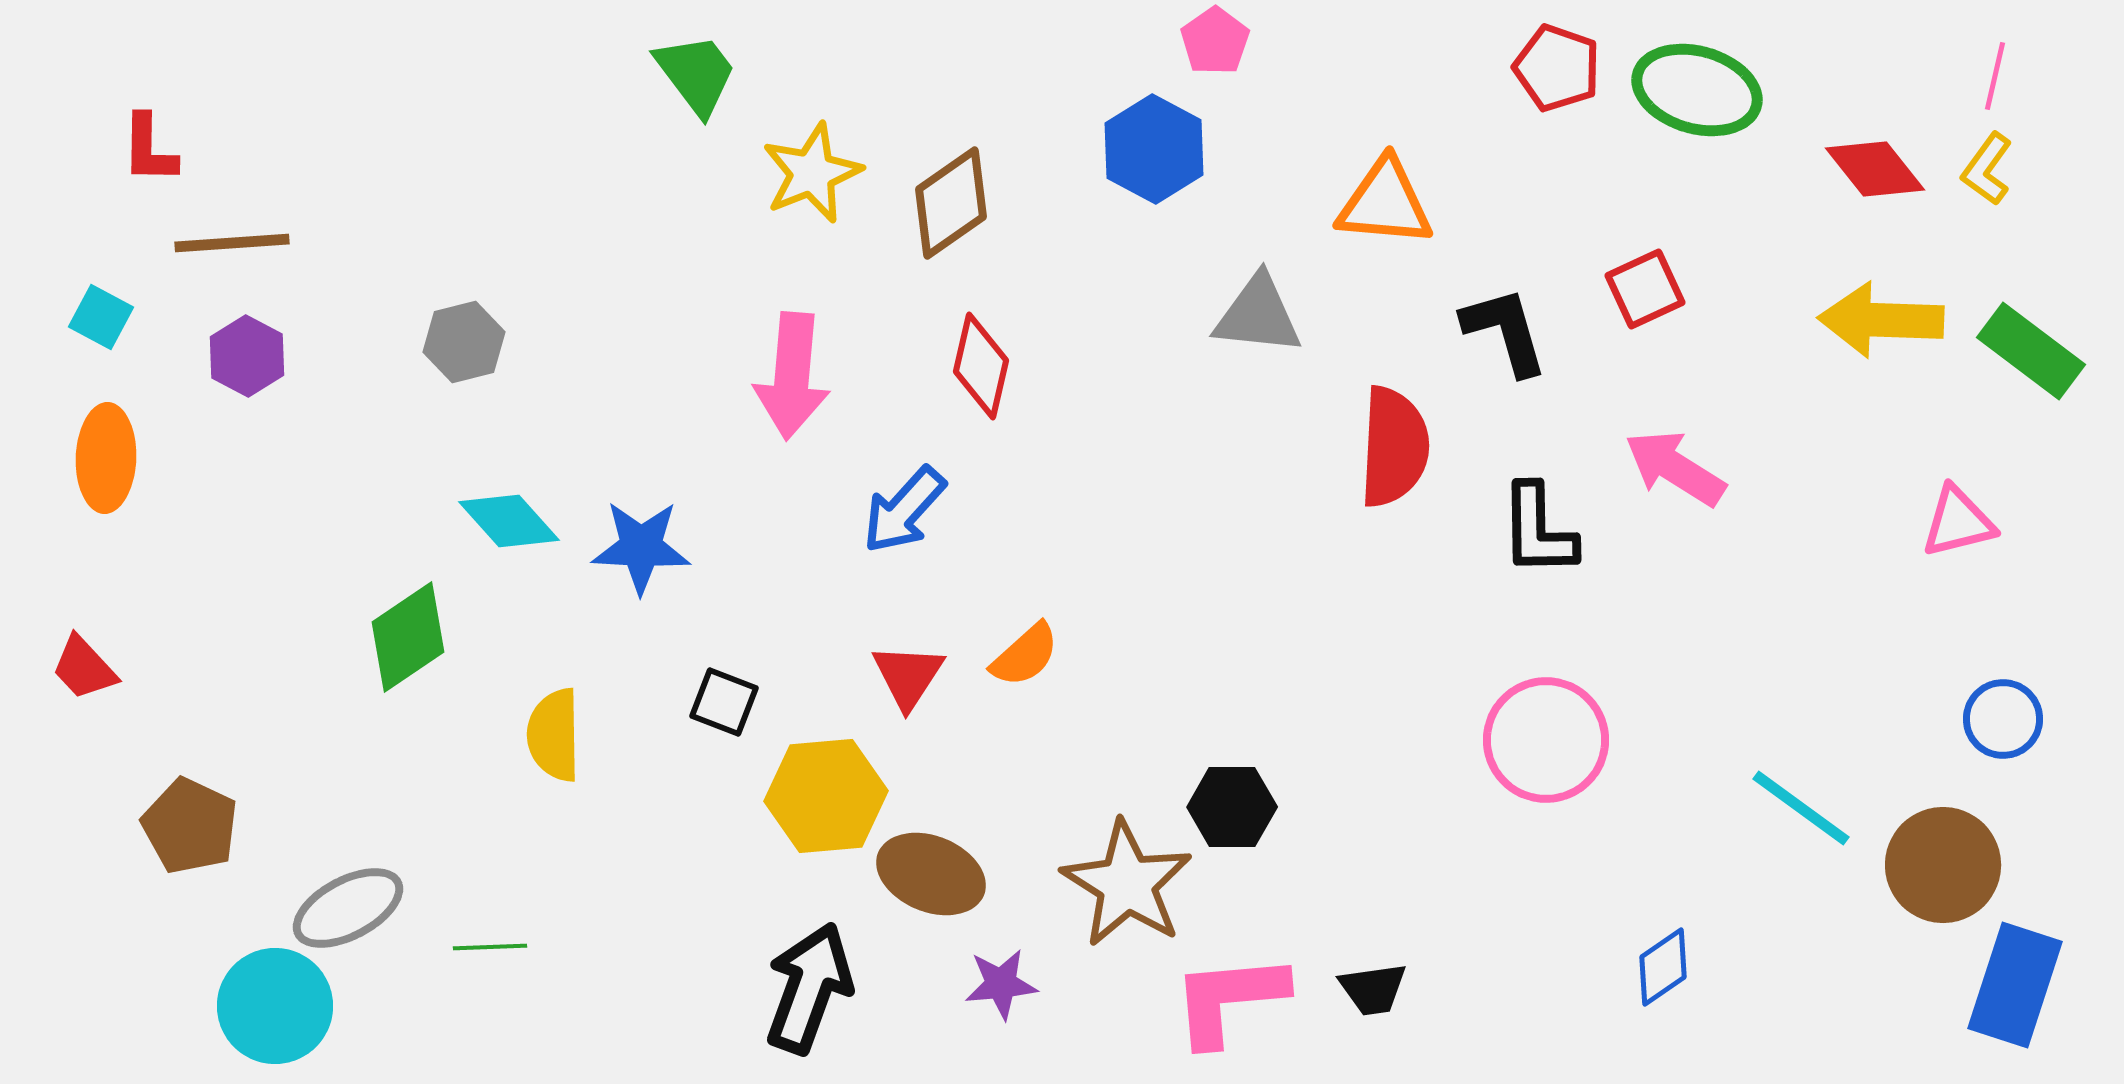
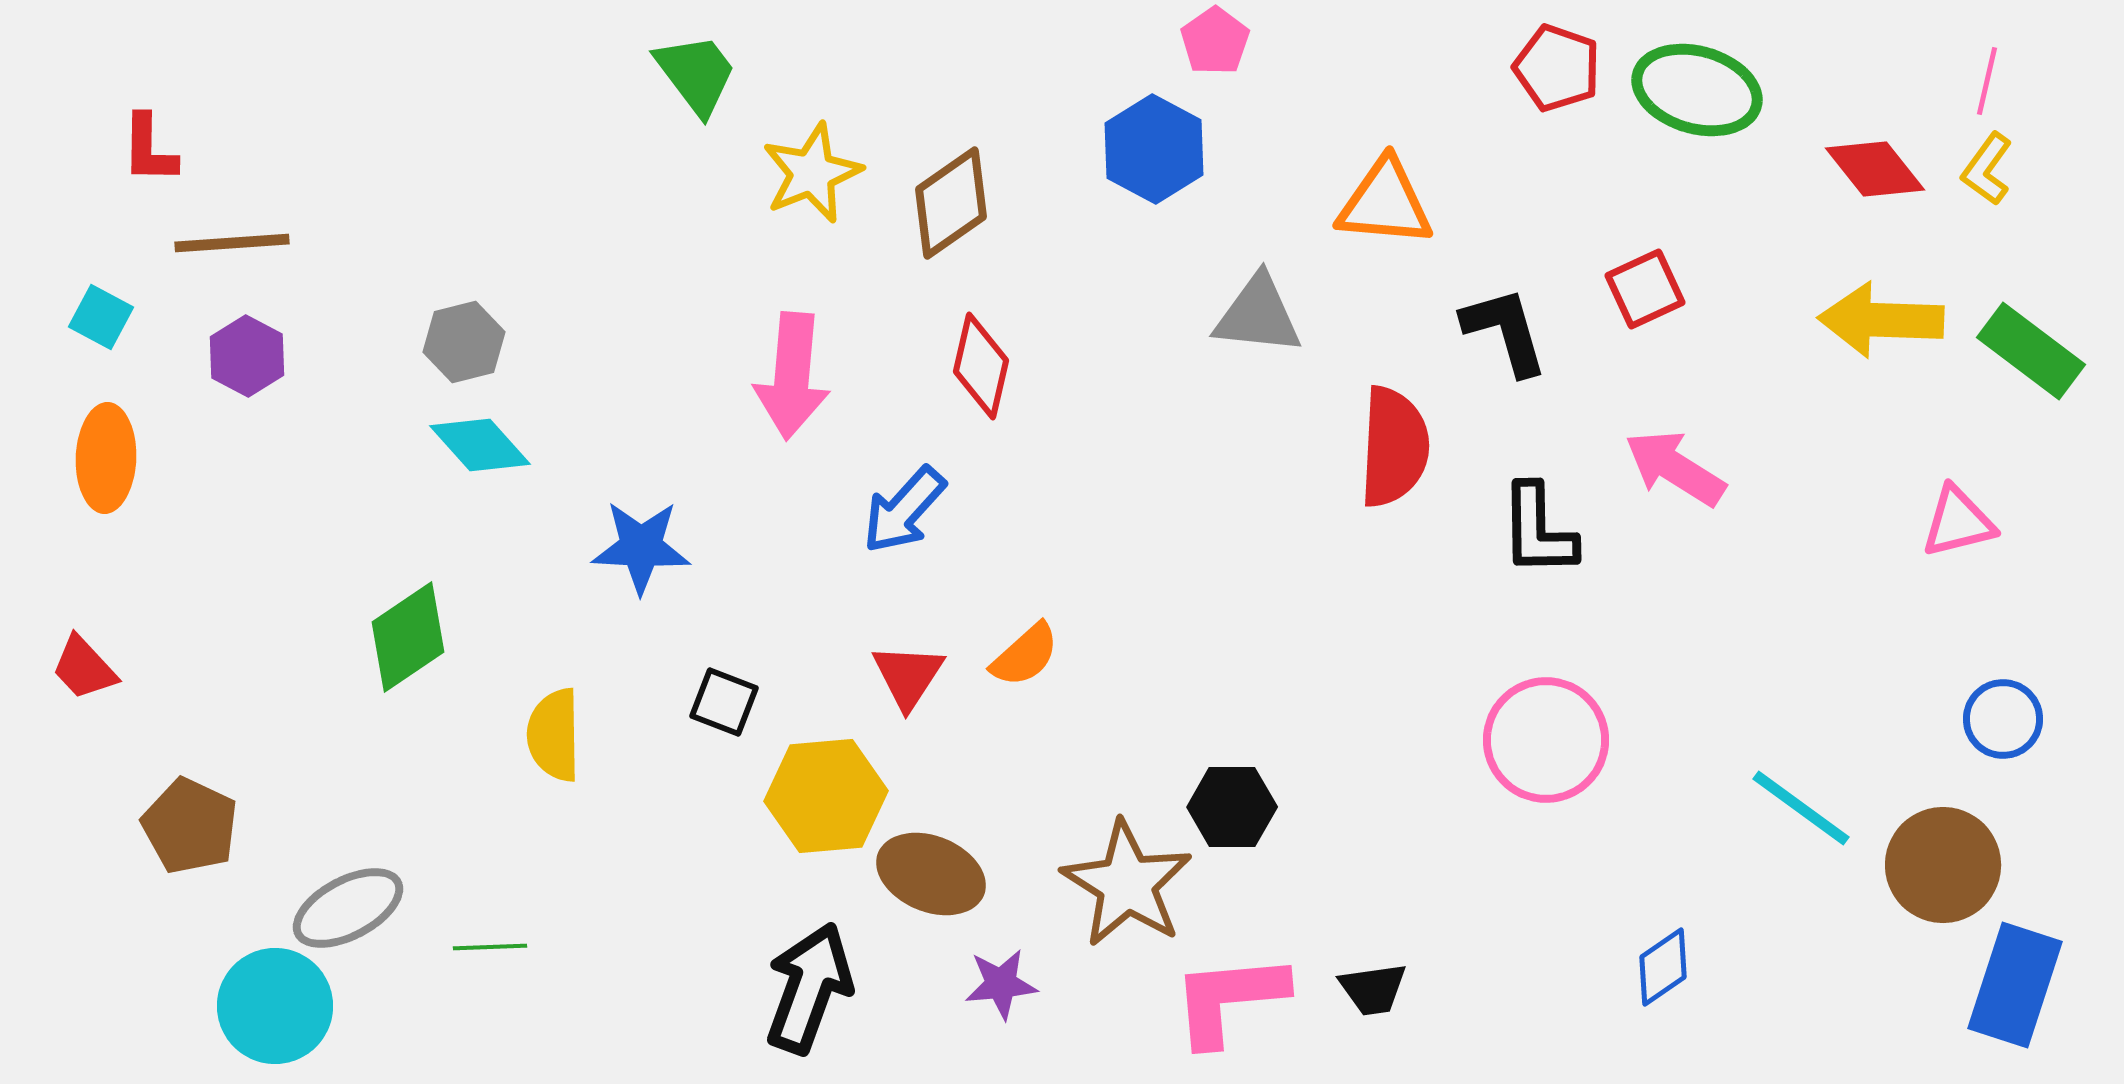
pink line at (1995, 76): moved 8 px left, 5 px down
cyan diamond at (509, 521): moved 29 px left, 76 px up
